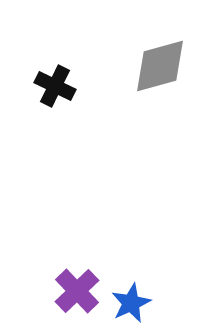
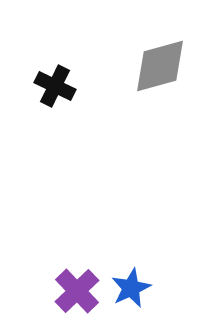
blue star: moved 15 px up
